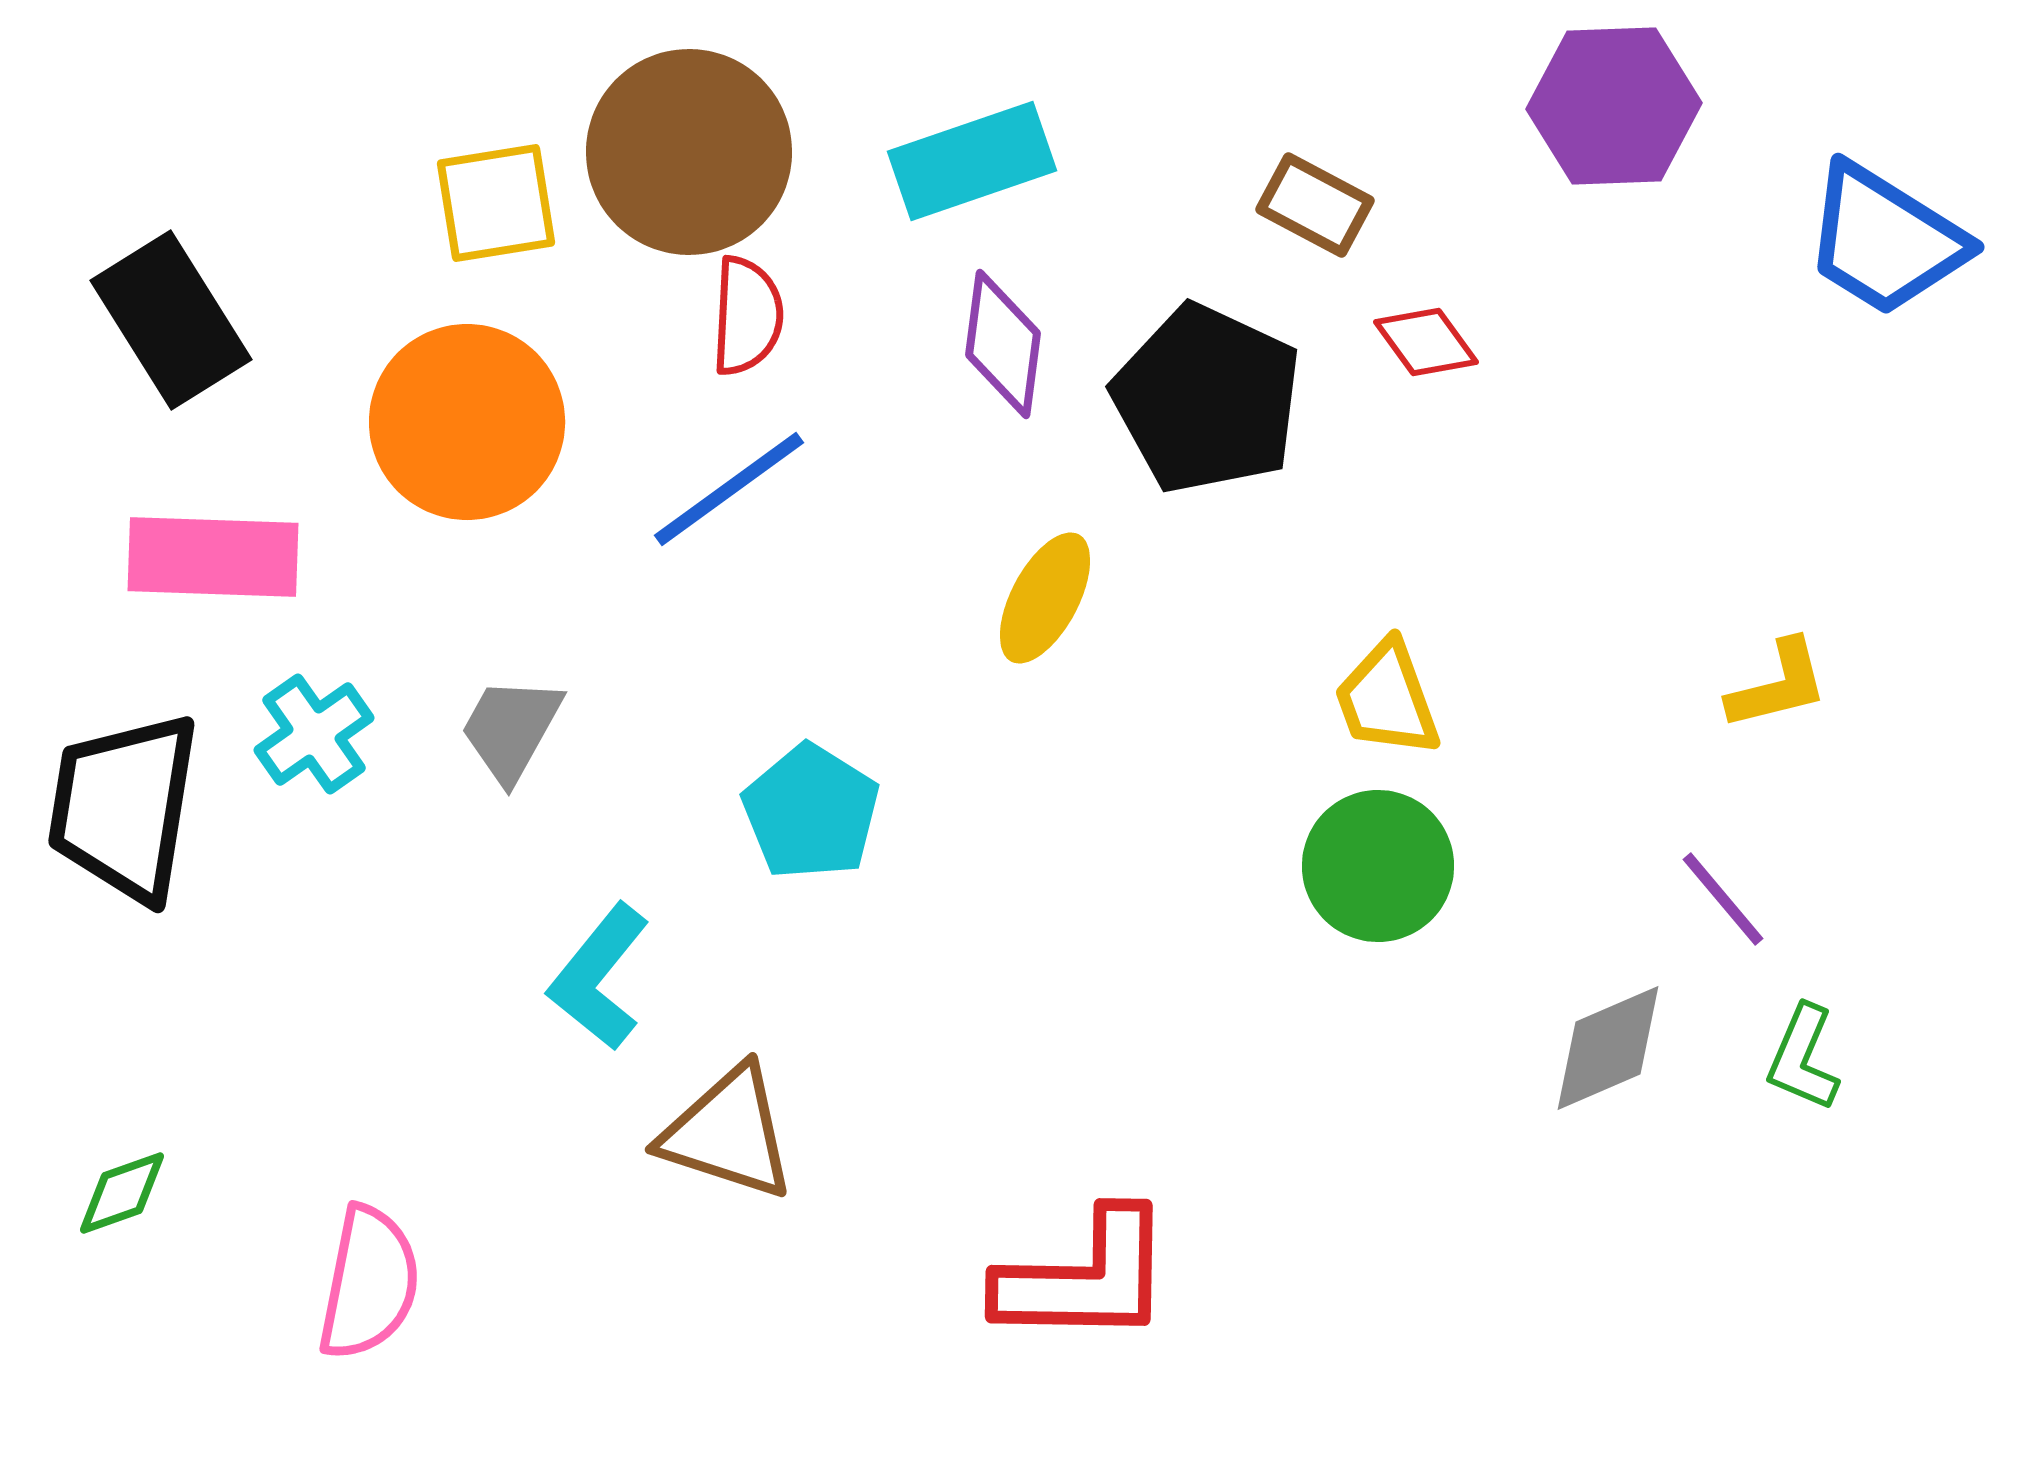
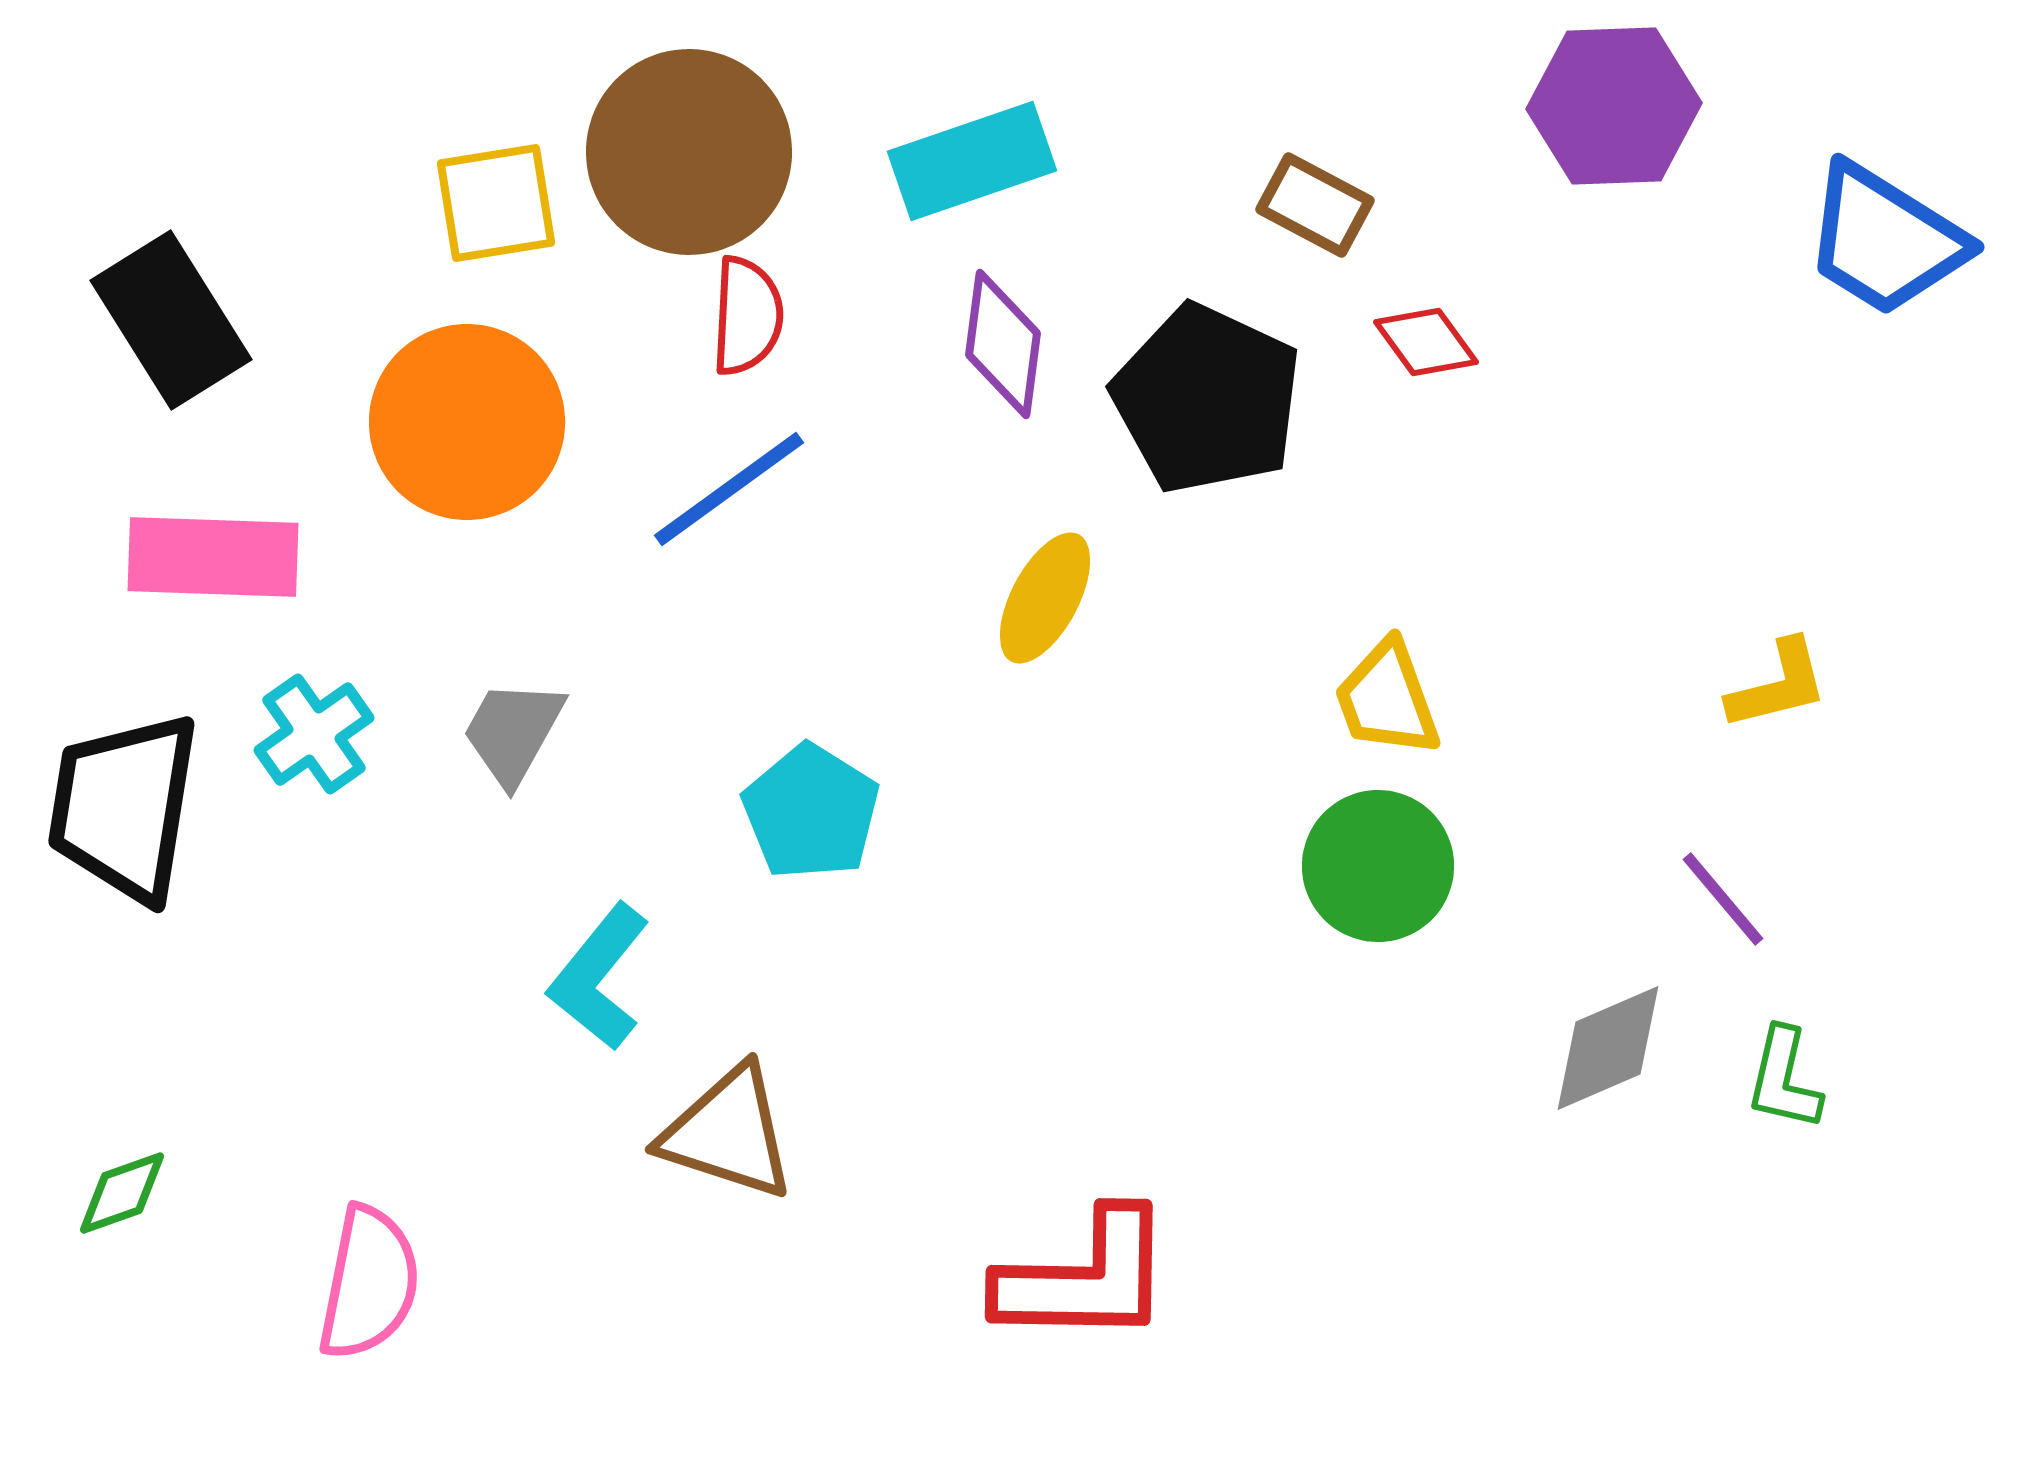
gray trapezoid: moved 2 px right, 3 px down
green L-shape: moved 19 px left, 21 px down; rotated 10 degrees counterclockwise
